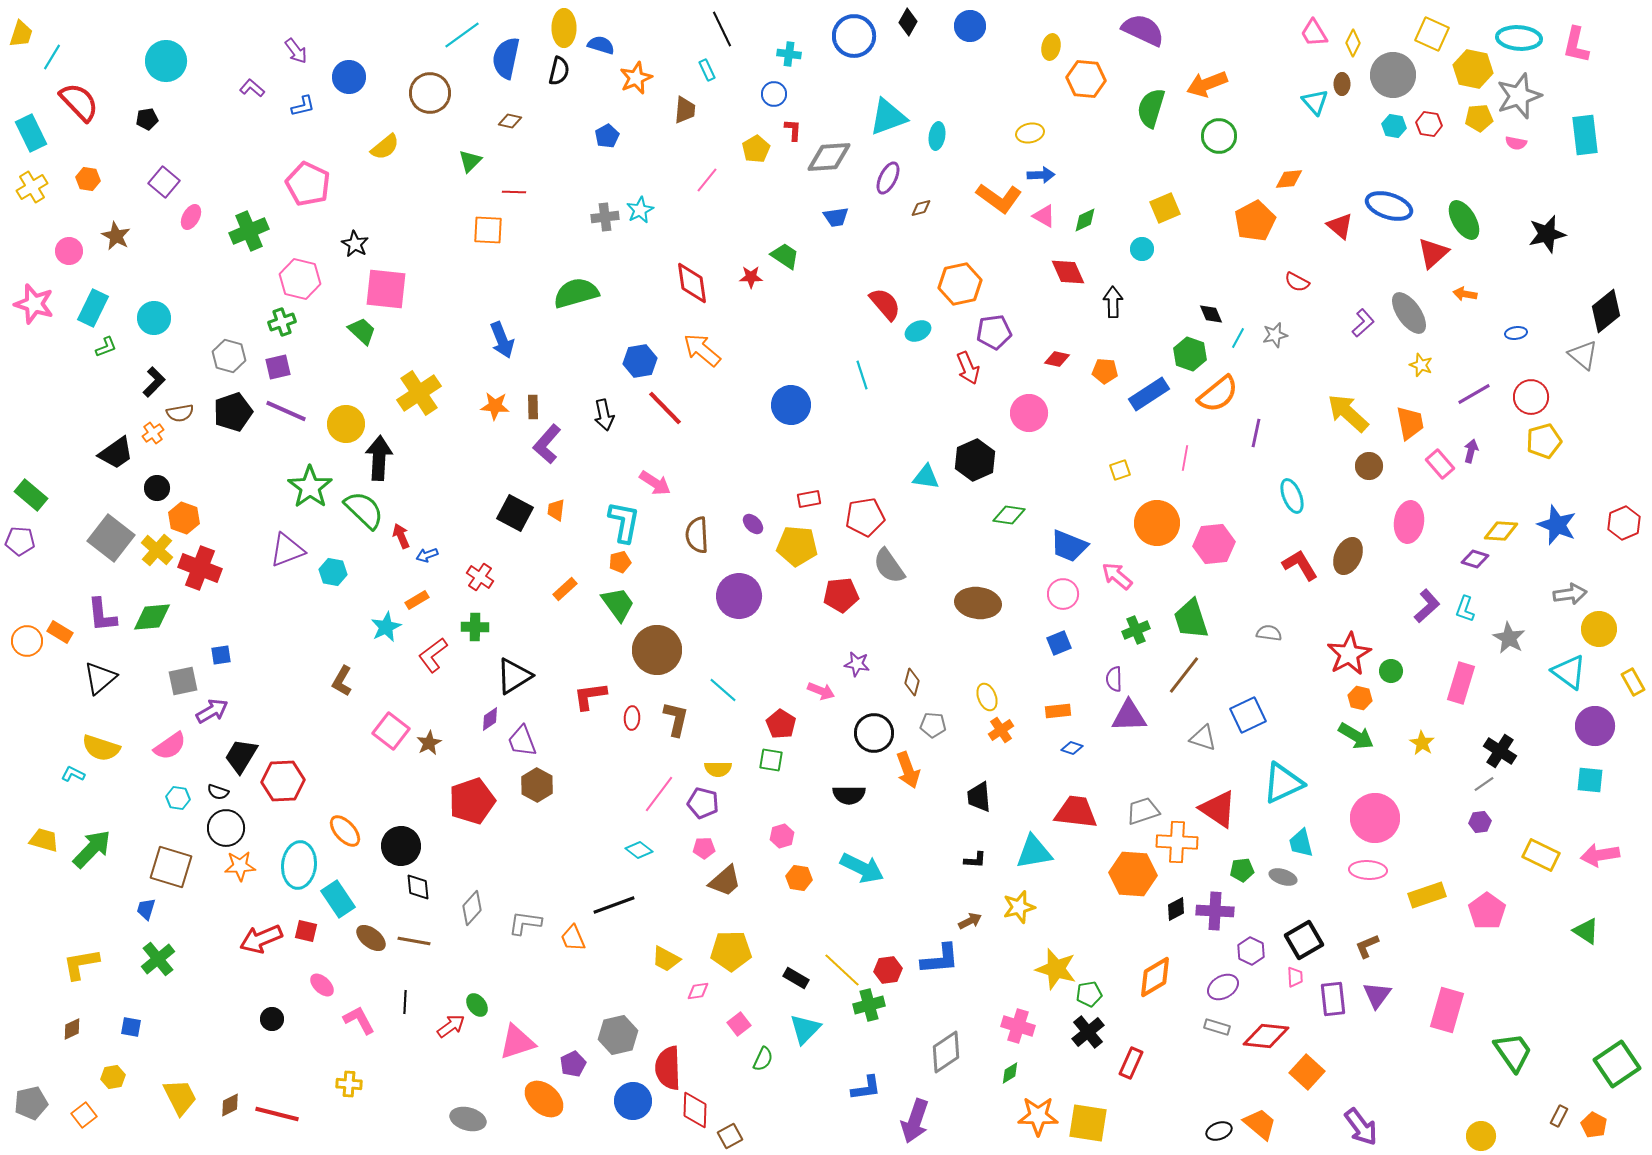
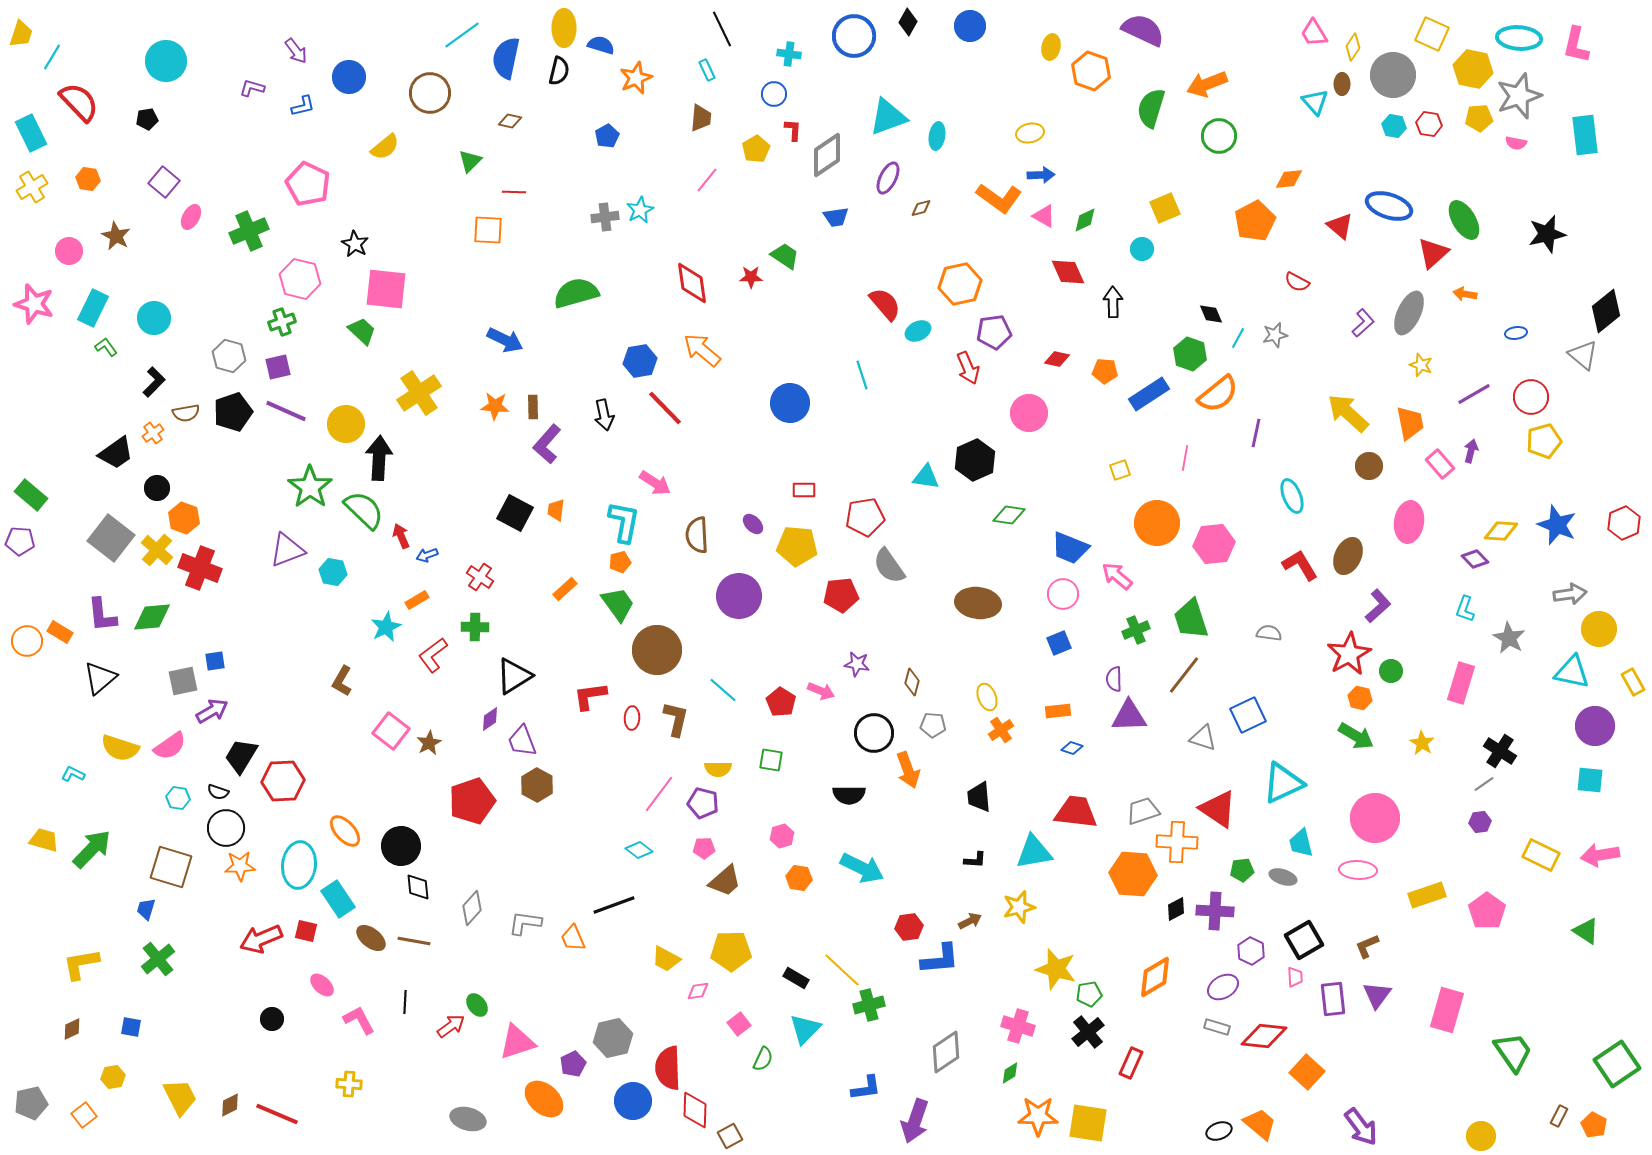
yellow diamond at (1353, 43): moved 4 px down; rotated 8 degrees clockwise
orange hexagon at (1086, 79): moved 5 px right, 8 px up; rotated 15 degrees clockwise
purple L-shape at (252, 88): rotated 25 degrees counterclockwise
brown trapezoid at (685, 110): moved 16 px right, 8 px down
gray diamond at (829, 157): moved 2 px left, 2 px up; rotated 30 degrees counterclockwise
gray ellipse at (1409, 313): rotated 60 degrees clockwise
blue arrow at (502, 340): moved 3 px right; rotated 42 degrees counterclockwise
green L-shape at (106, 347): rotated 105 degrees counterclockwise
blue circle at (791, 405): moved 1 px left, 2 px up
brown semicircle at (180, 413): moved 6 px right
red rectangle at (809, 499): moved 5 px left, 9 px up; rotated 10 degrees clockwise
blue trapezoid at (1069, 546): moved 1 px right, 2 px down
purple diamond at (1475, 559): rotated 28 degrees clockwise
purple L-shape at (1427, 606): moved 49 px left
blue square at (221, 655): moved 6 px left, 6 px down
cyan triangle at (1569, 672): moved 3 px right; rotated 24 degrees counterclockwise
red pentagon at (781, 724): moved 22 px up
yellow semicircle at (101, 748): moved 19 px right
pink ellipse at (1368, 870): moved 10 px left
red hexagon at (888, 970): moved 21 px right, 43 px up
gray hexagon at (618, 1035): moved 5 px left, 3 px down
red diamond at (1266, 1036): moved 2 px left
red line at (277, 1114): rotated 9 degrees clockwise
